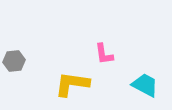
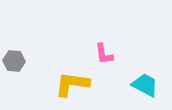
gray hexagon: rotated 10 degrees clockwise
